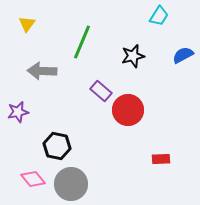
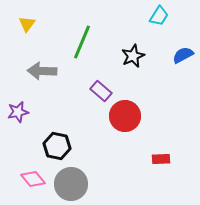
black star: rotated 10 degrees counterclockwise
red circle: moved 3 px left, 6 px down
